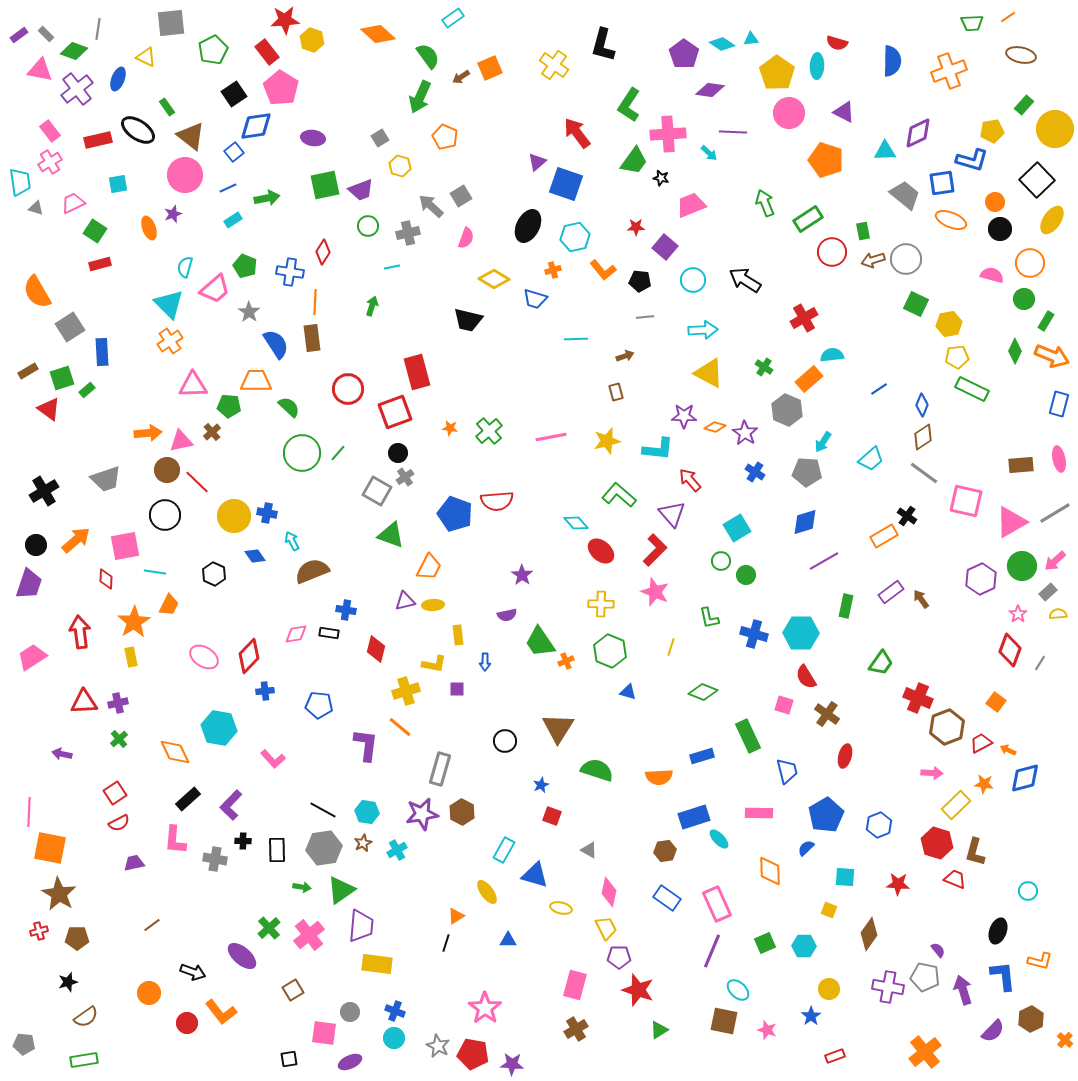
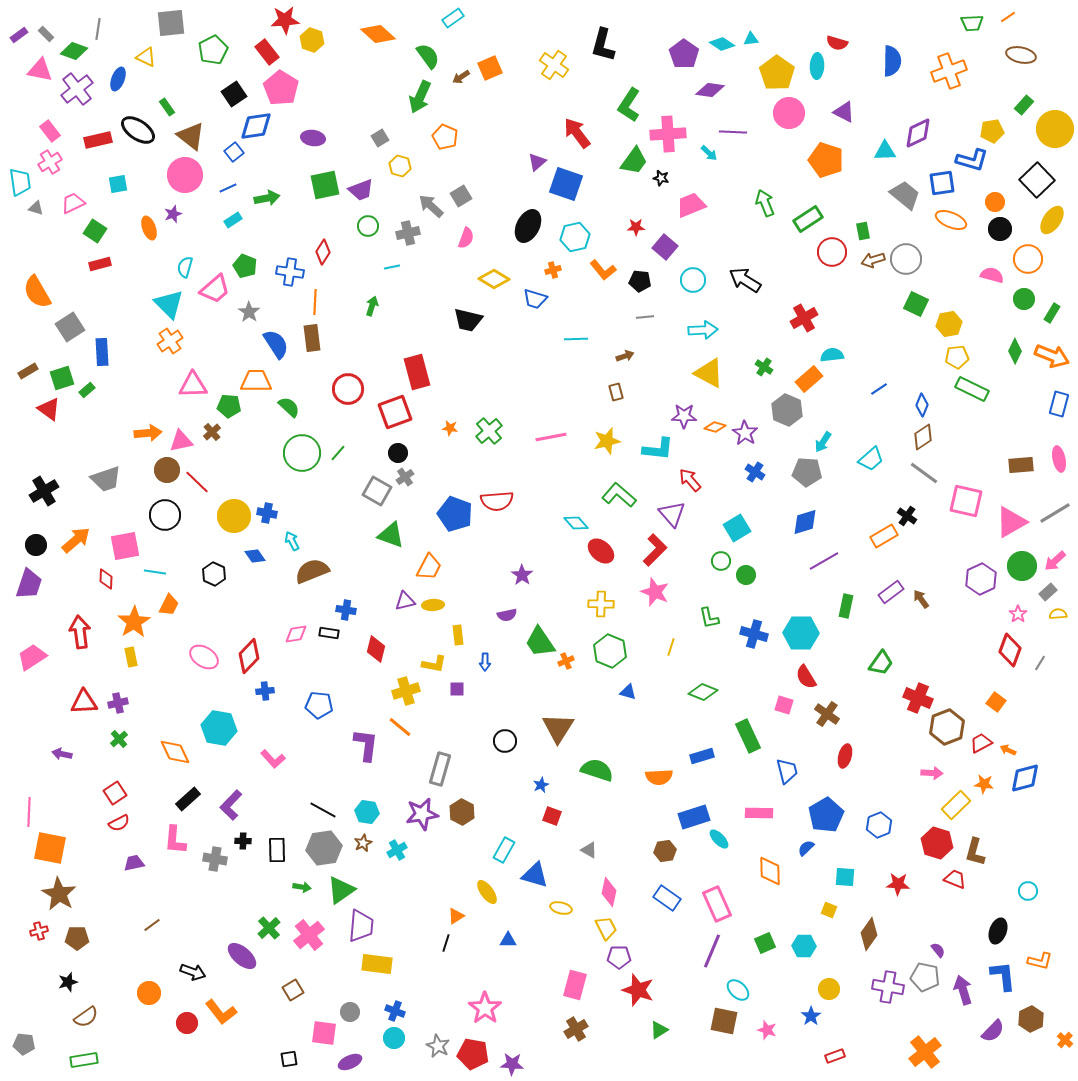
orange circle at (1030, 263): moved 2 px left, 4 px up
green rectangle at (1046, 321): moved 6 px right, 8 px up
